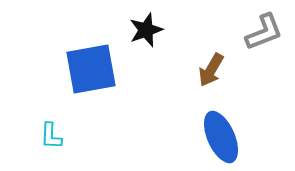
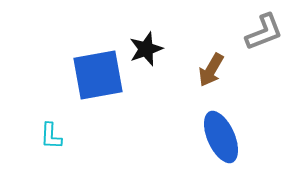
black star: moved 19 px down
blue square: moved 7 px right, 6 px down
